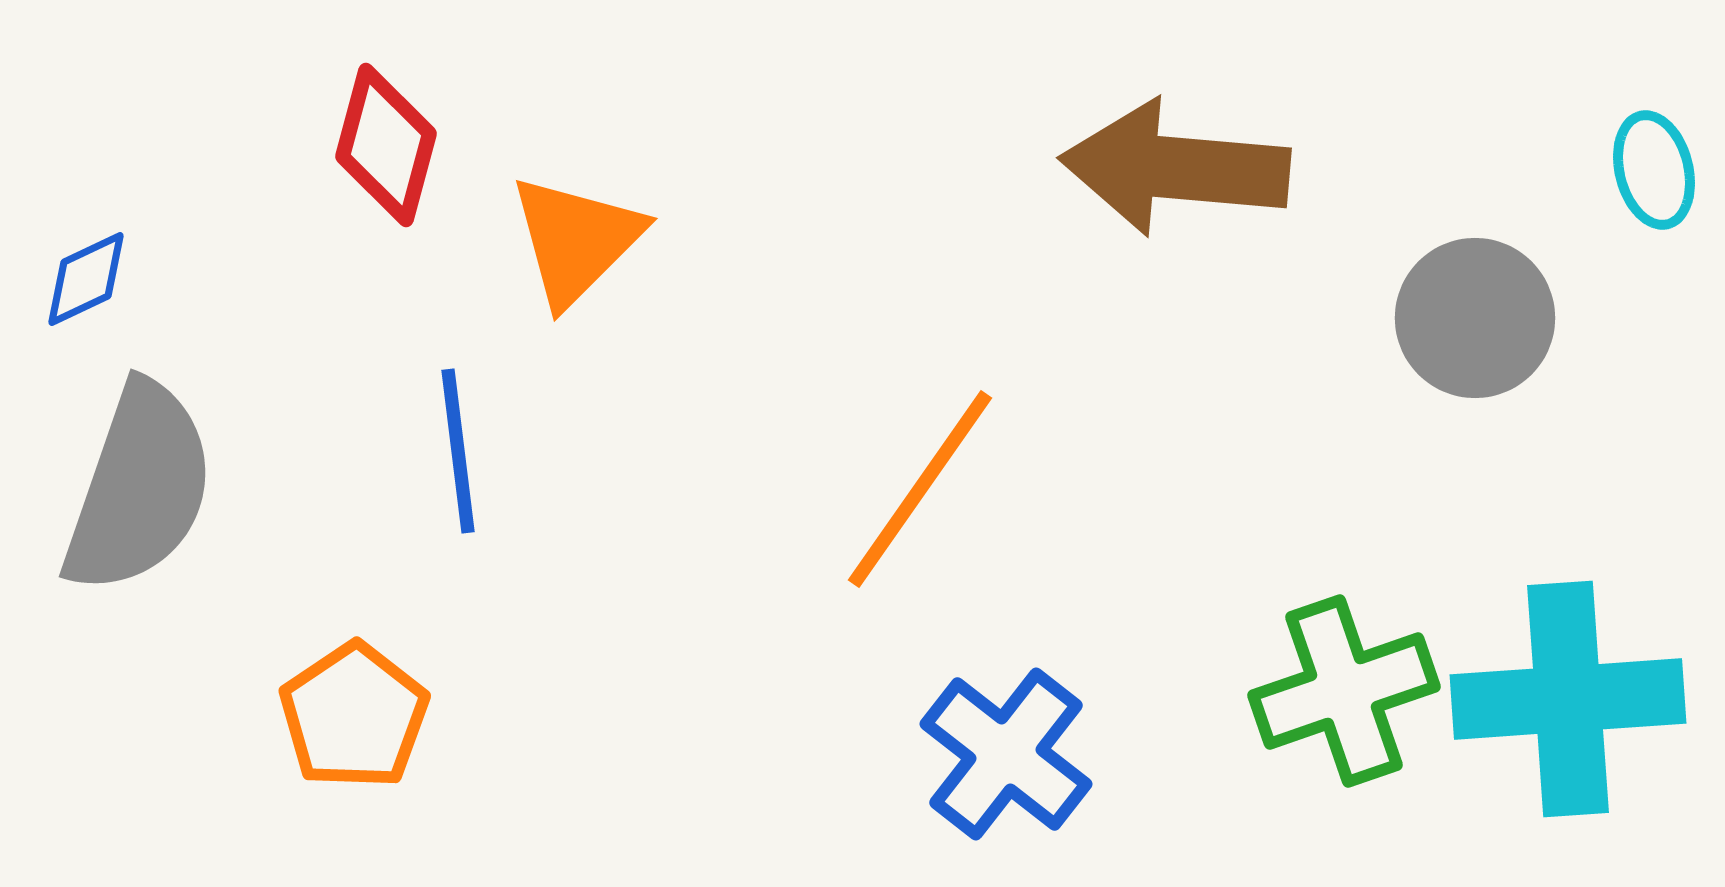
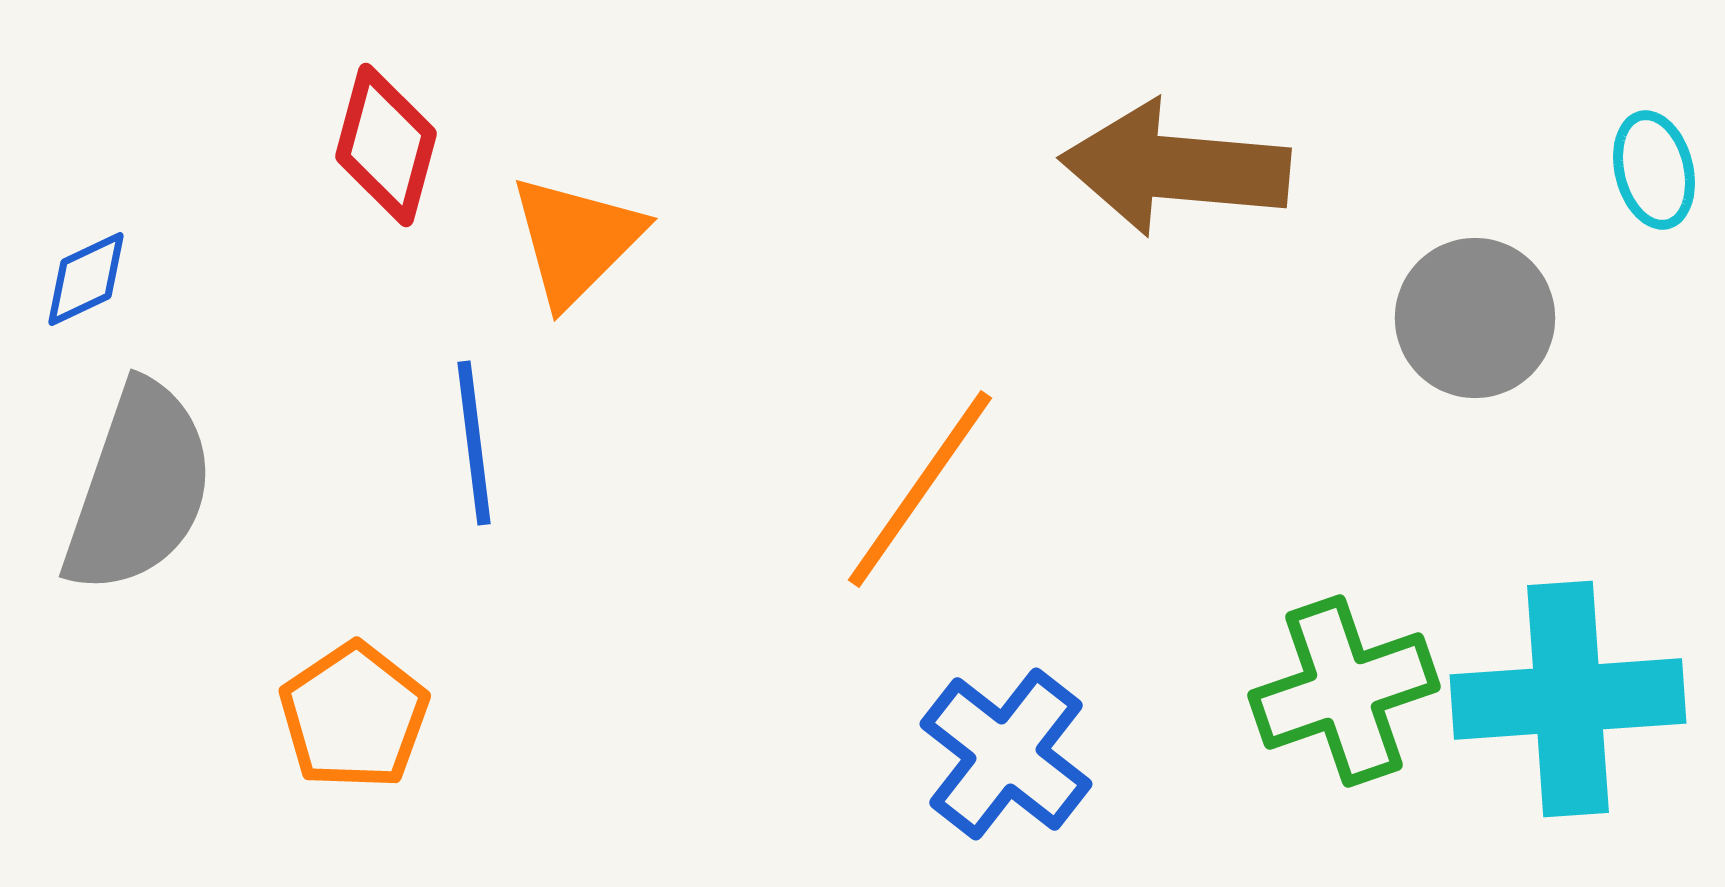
blue line: moved 16 px right, 8 px up
